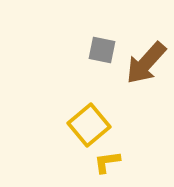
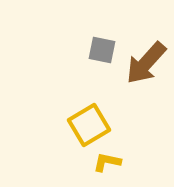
yellow square: rotated 9 degrees clockwise
yellow L-shape: rotated 20 degrees clockwise
